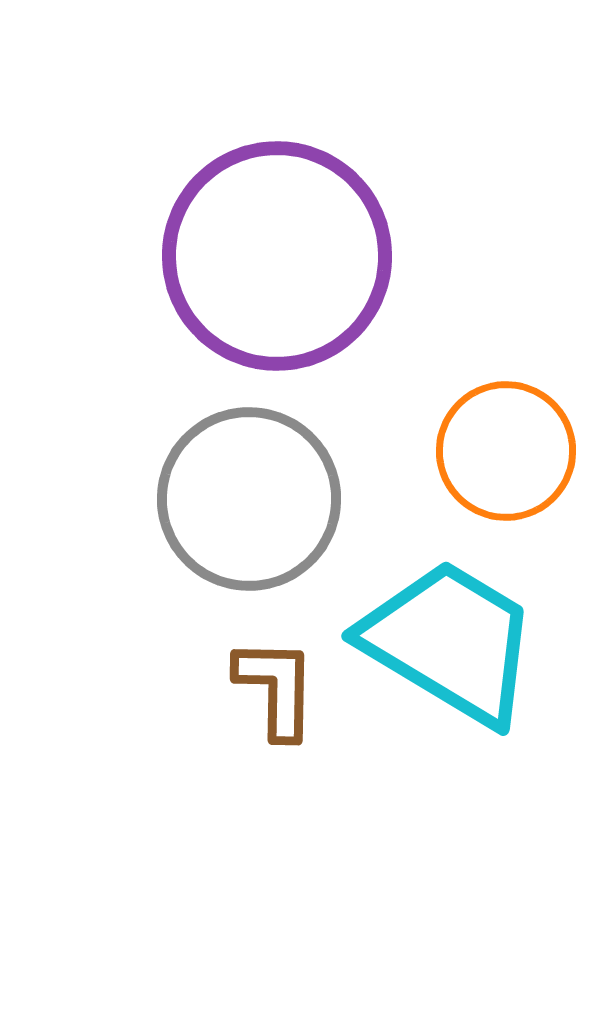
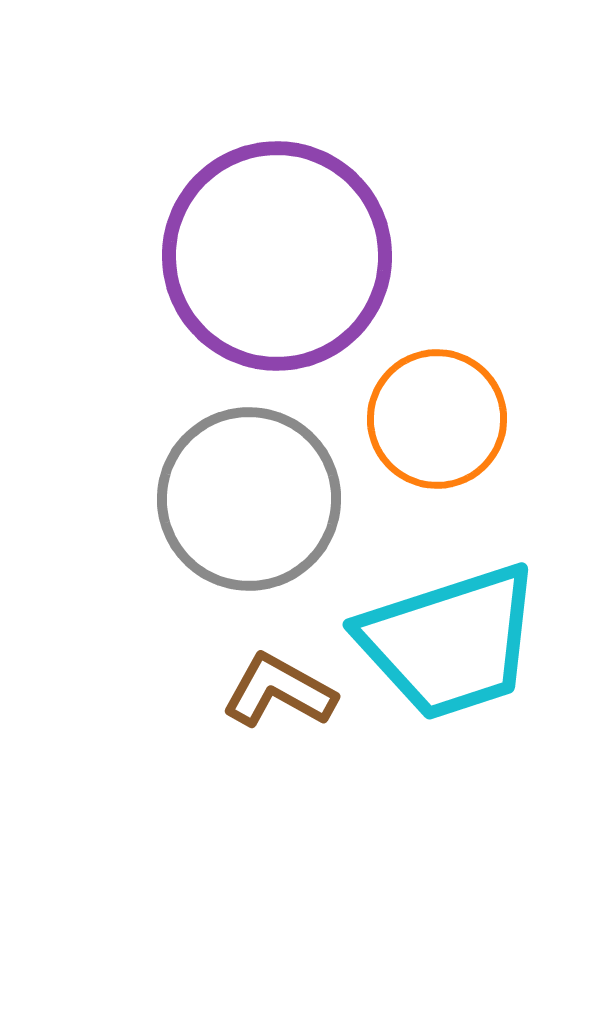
orange circle: moved 69 px left, 32 px up
cyan trapezoid: rotated 131 degrees clockwise
brown L-shape: moved 3 px right, 3 px down; rotated 62 degrees counterclockwise
